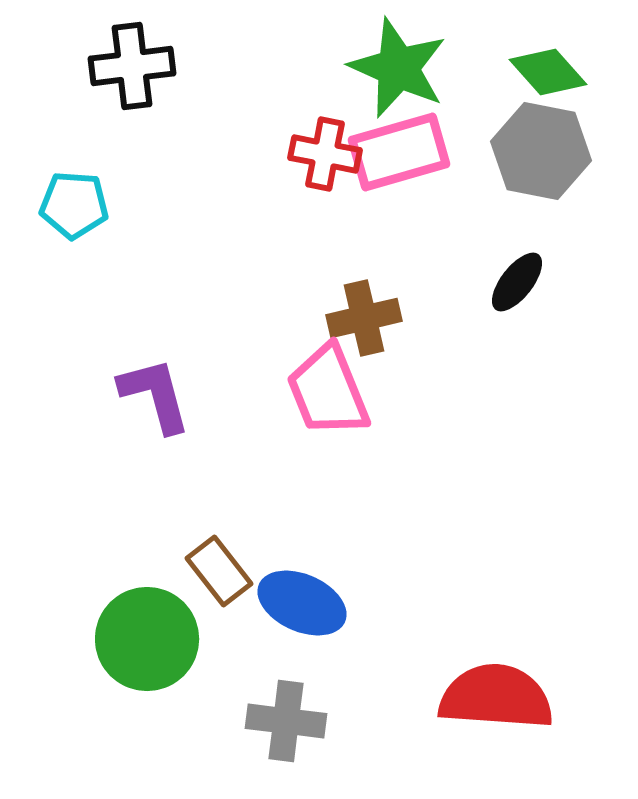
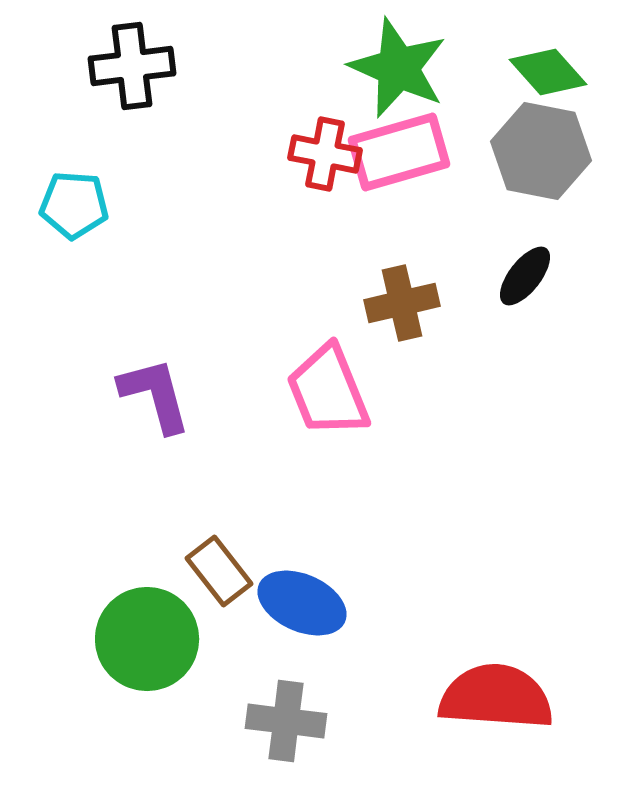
black ellipse: moved 8 px right, 6 px up
brown cross: moved 38 px right, 15 px up
